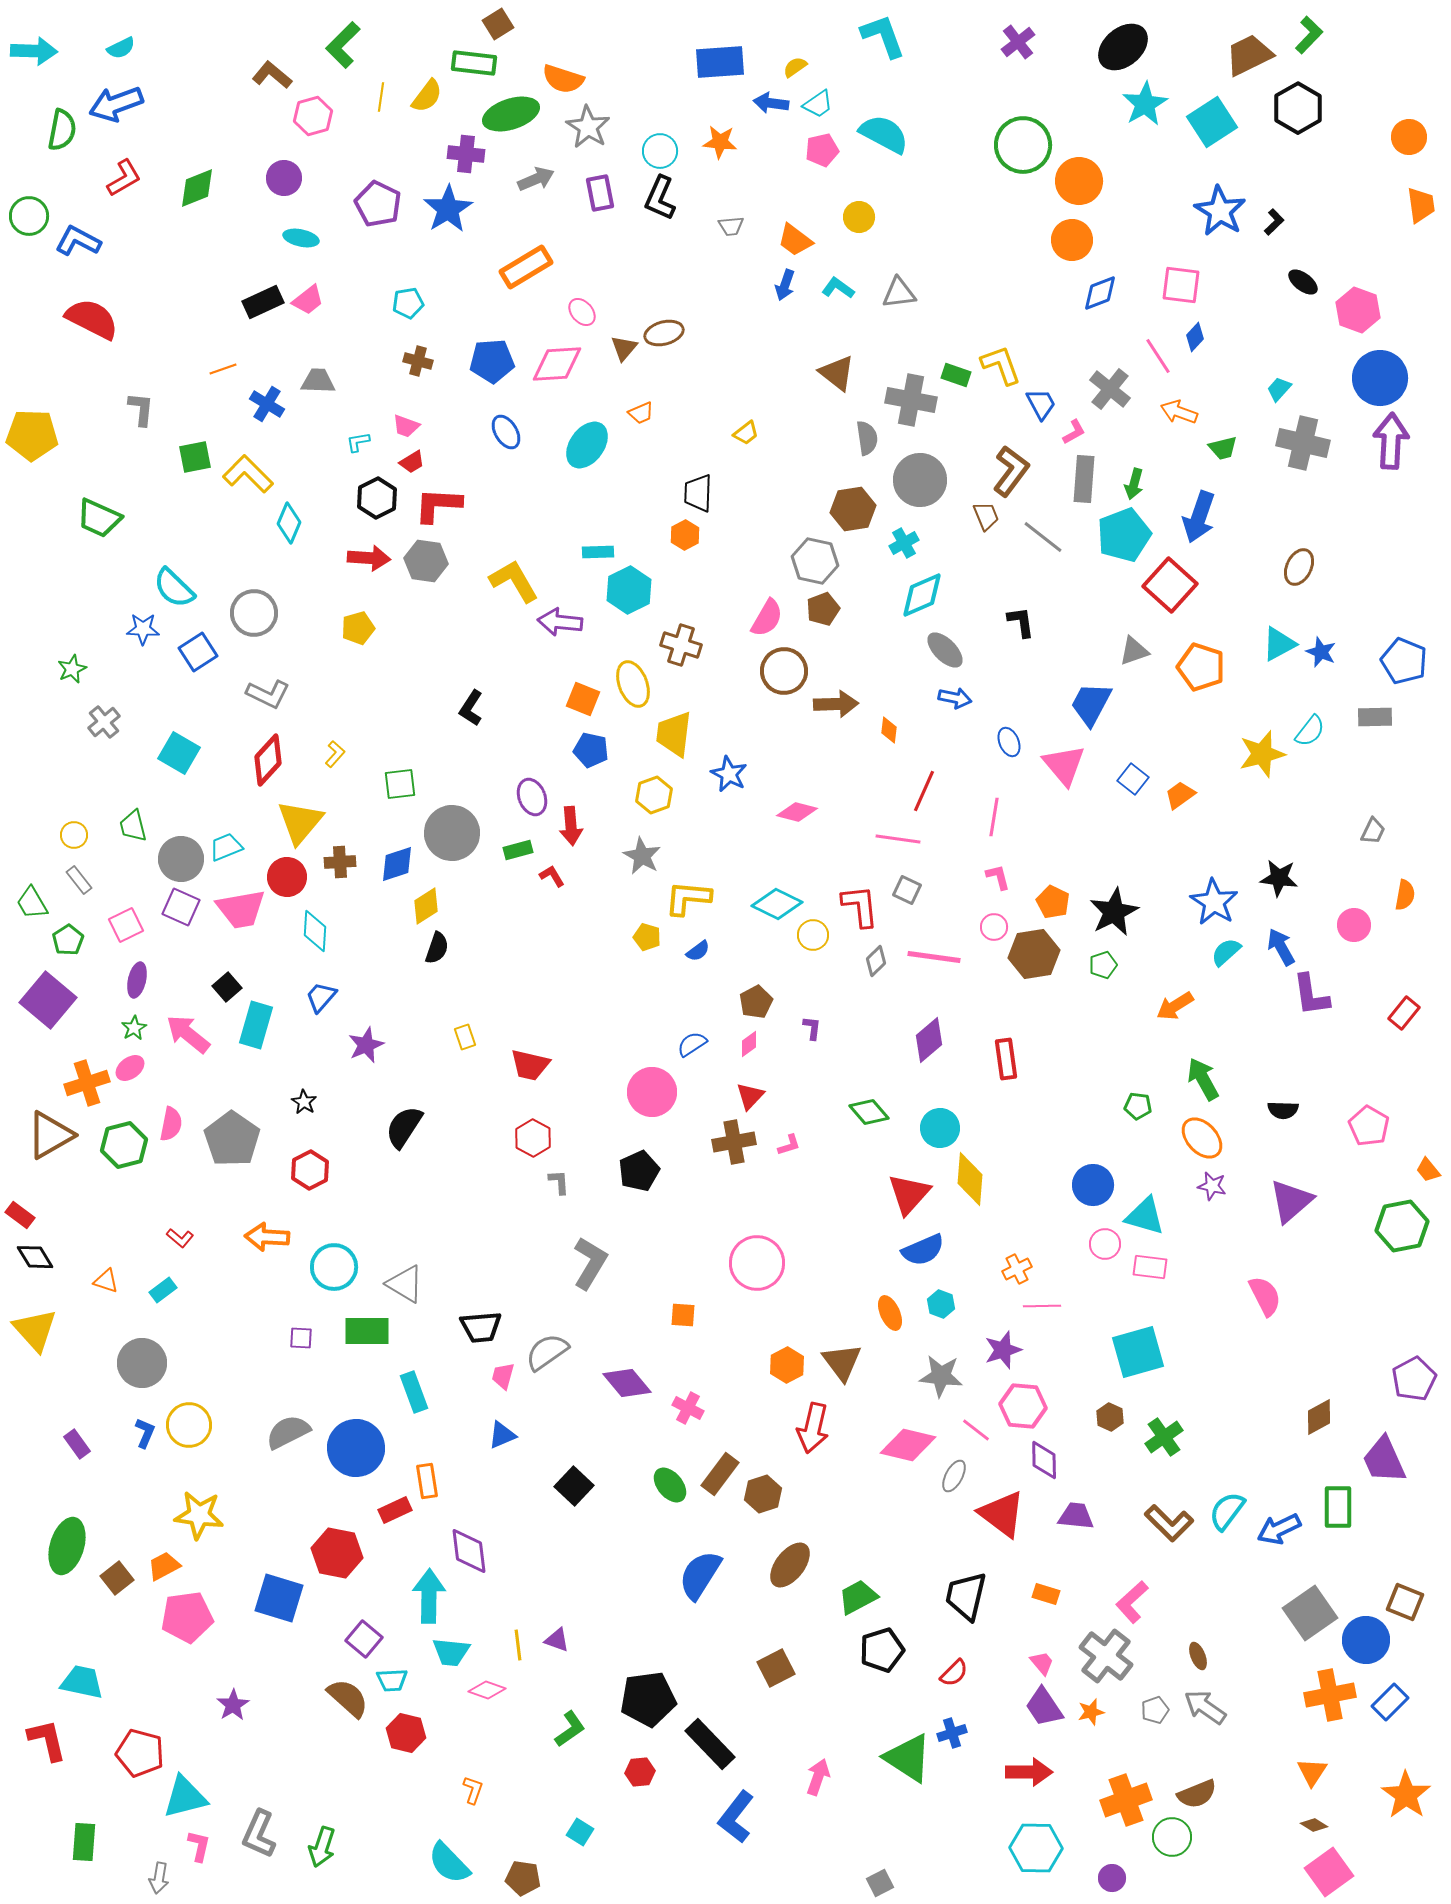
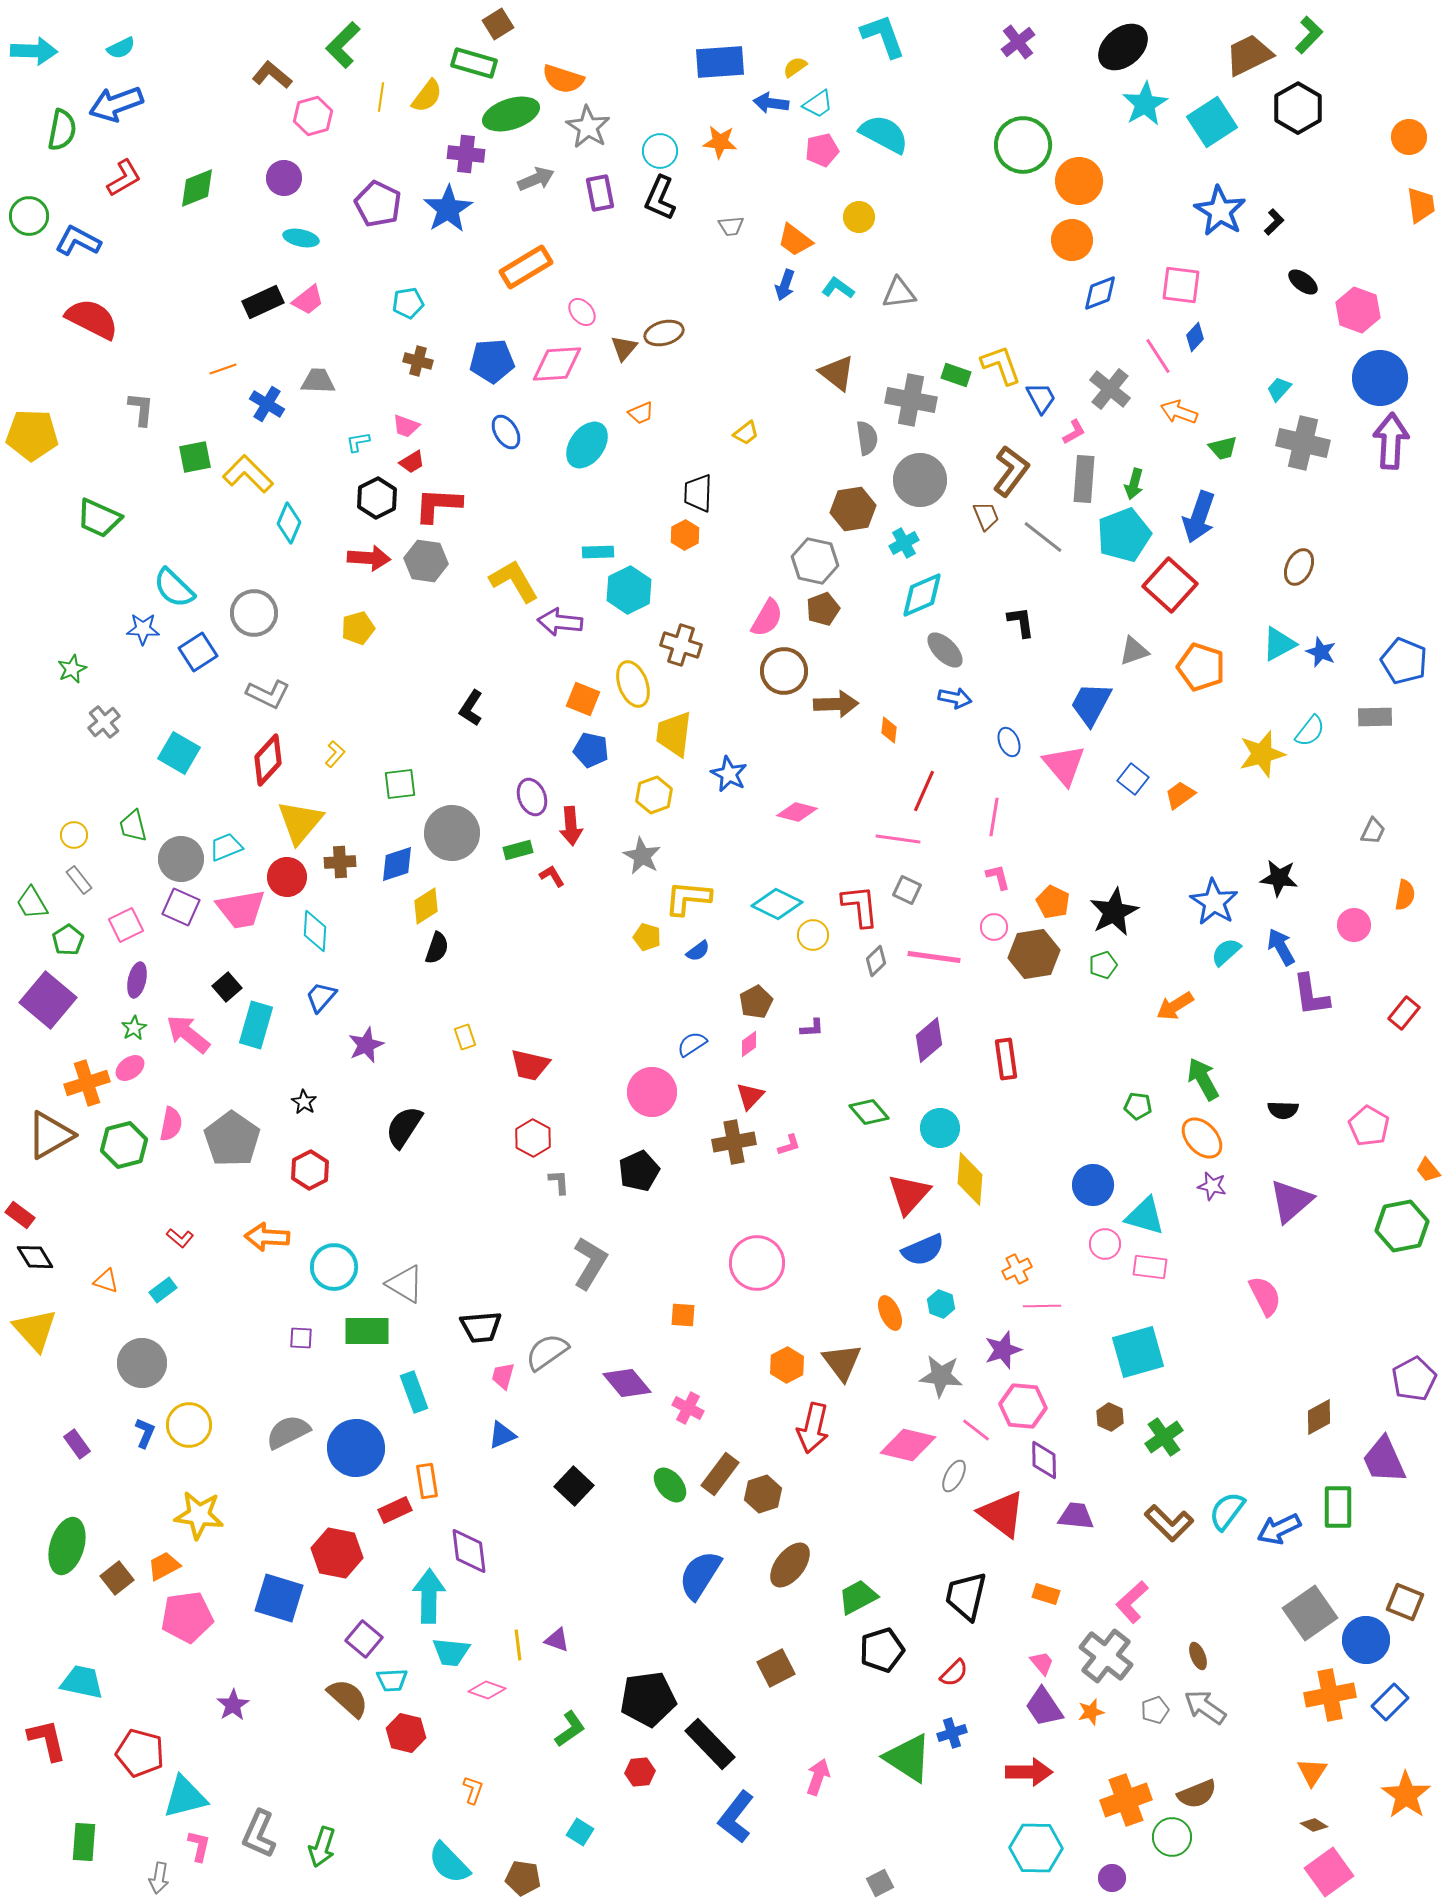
green rectangle at (474, 63): rotated 9 degrees clockwise
blue trapezoid at (1041, 404): moved 6 px up
purple L-shape at (812, 1028): rotated 80 degrees clockwise
